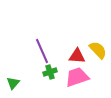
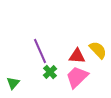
purple line: moved 2 px left
green cross: rotated 24 degrees counterclockwise
pink trapezoid: rotated 25 degrees counterclockwise
